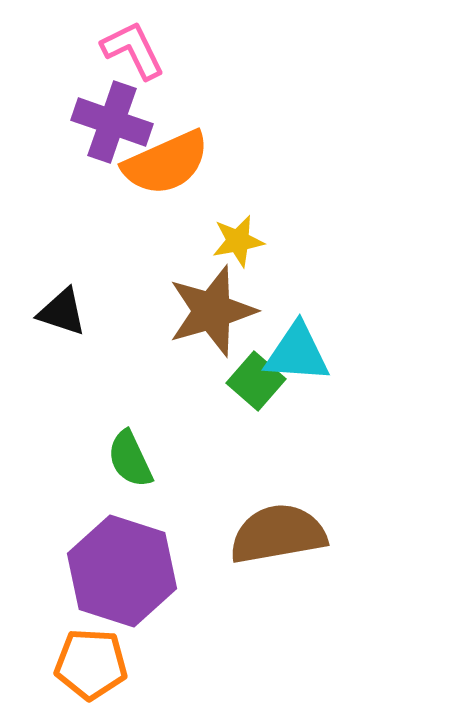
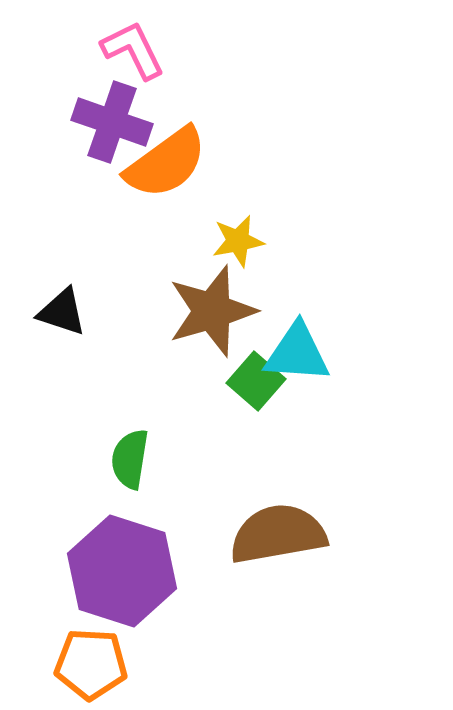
orange semicircle: rotated 12 degrees counterclockwise
green semicircle: rotated 34 degrees clockwise
